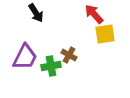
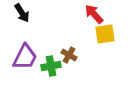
black arrow: moved 14 px left
